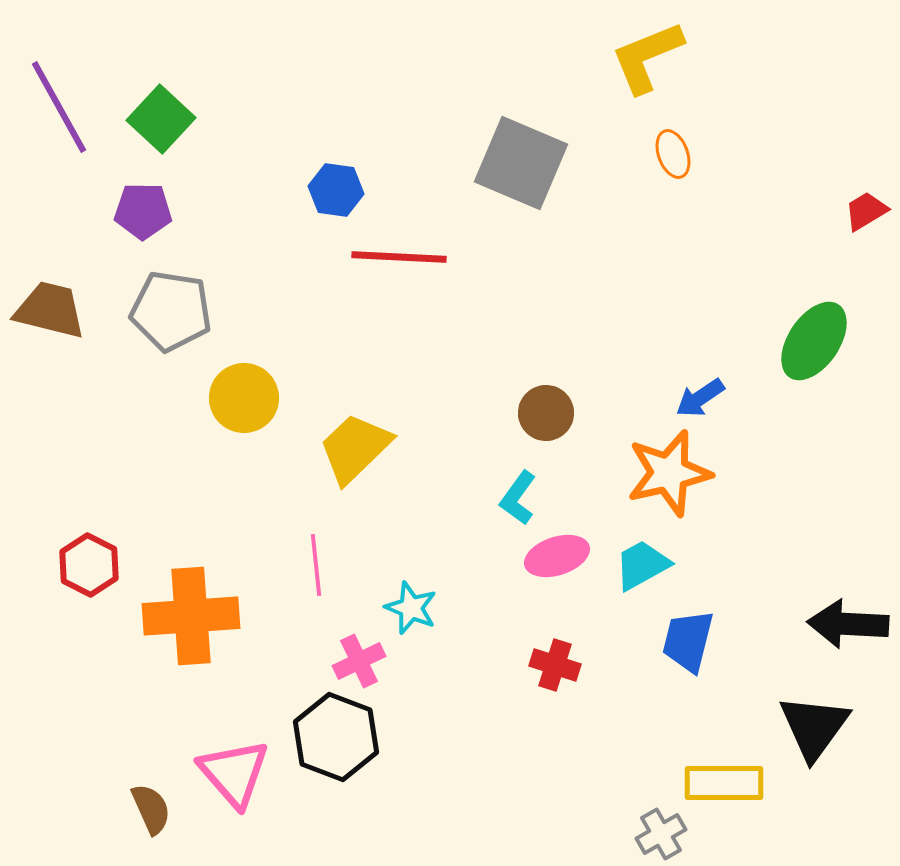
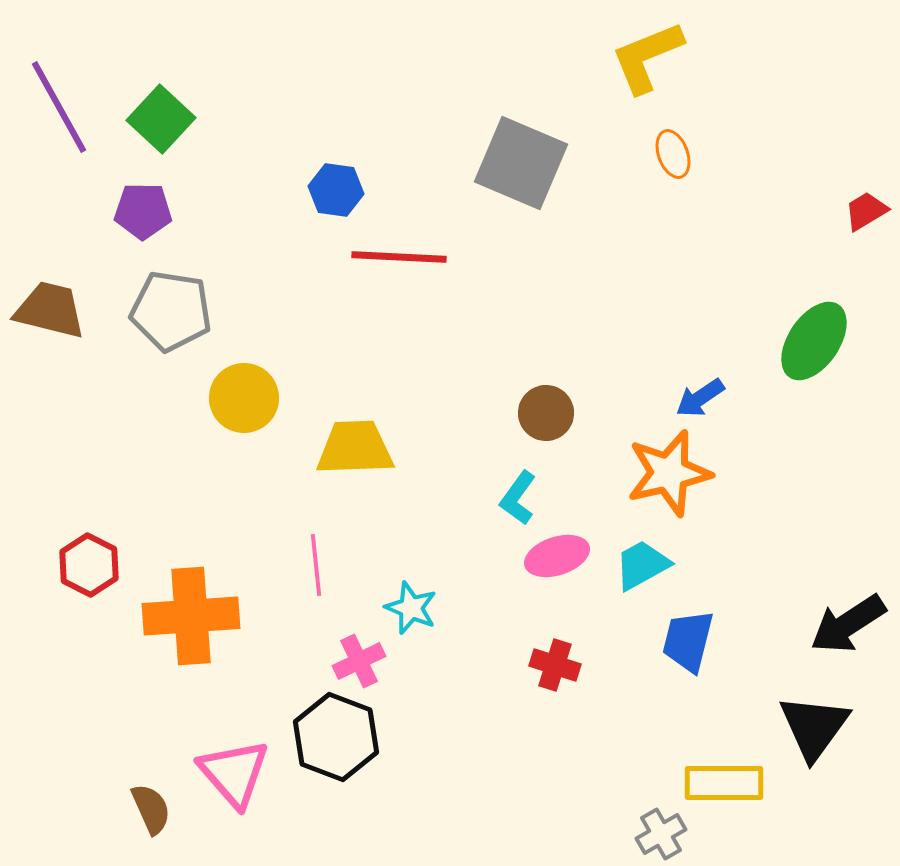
yellow trapezoid: rotated 42 degrees clockwise
black arrow: rotated 36 degrees counterclockwise
